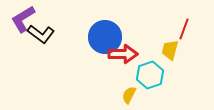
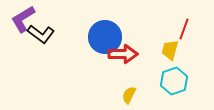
cyan hexagon: moved 24 px right, 6 px down
